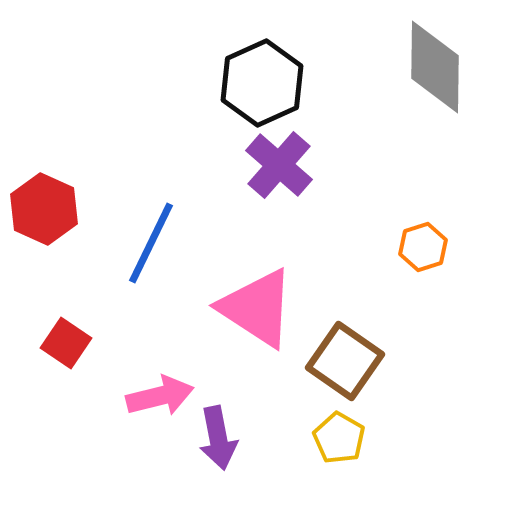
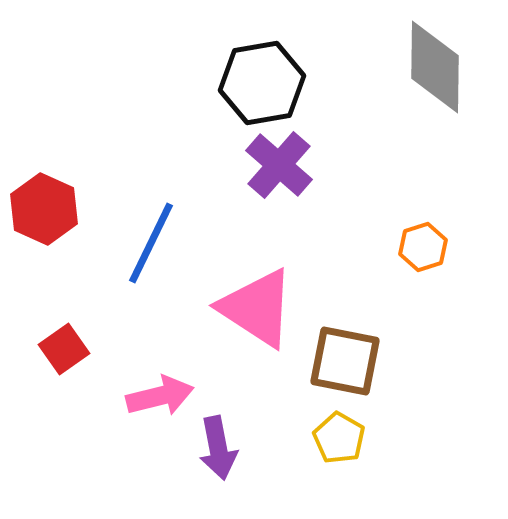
black hexagon: rotated 14 degrees clockwise
red square: moved 2 px left, 6 px down; rotated 21 degrees clockwise
brown square: rotated 24 degrees counterclockwise
purple arrow: moved 10 px down
